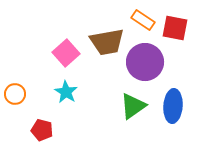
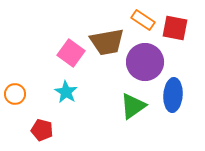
pink square: moved 5 px right; rotated 12 degrees counterclockwise
blue ellipse: moved 11 px up
